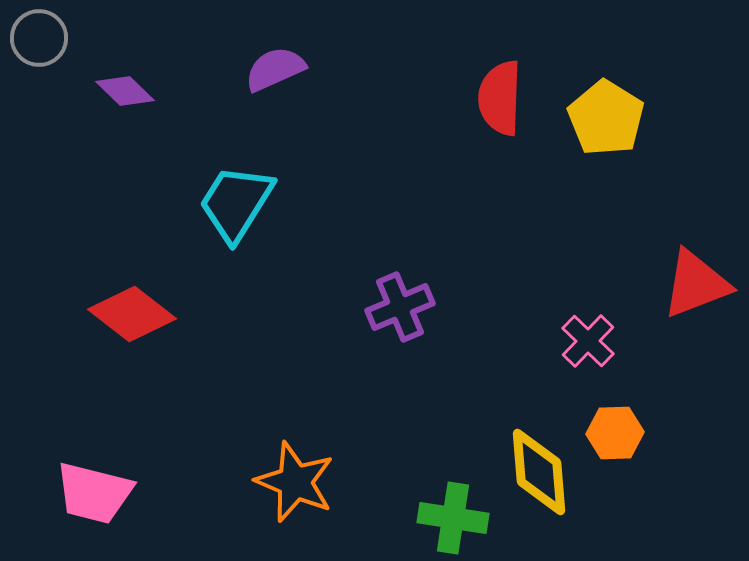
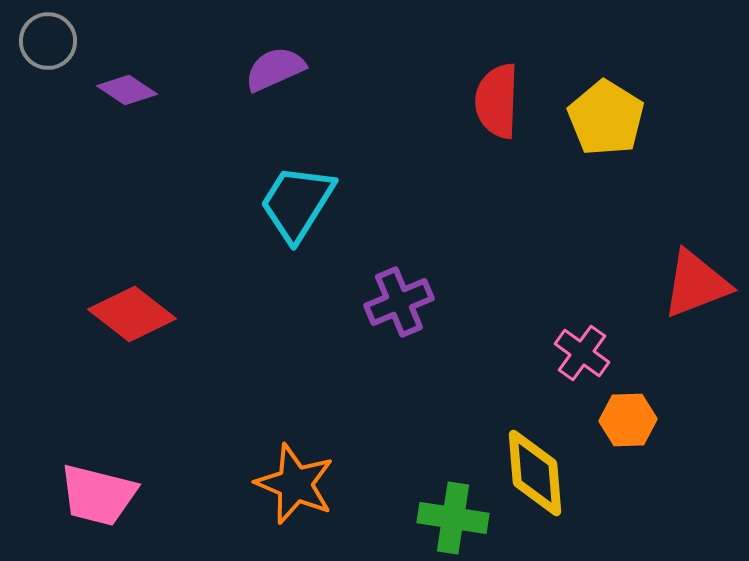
gray circle: moved 9 px right, 3 px down
purple diamond: moved 2 px right, 1 px up; rotated 10 degrees counterclockwise
red semicircle: moved 3 px left, 3 px down
cyan trapezoid: moved 61 px right
purple cross: moved 1 px left, 5 px up
pink cross: moved 6 px left, 12 px down; rotated 8 degrees counterclockwise
orange hexagon: moved 13 px right, 13 px up
yellow diamond: moved 4 px left, 1 px down
orange star: moved 2 px down
pink trapezoid: moved 4 px right, 2 px down
